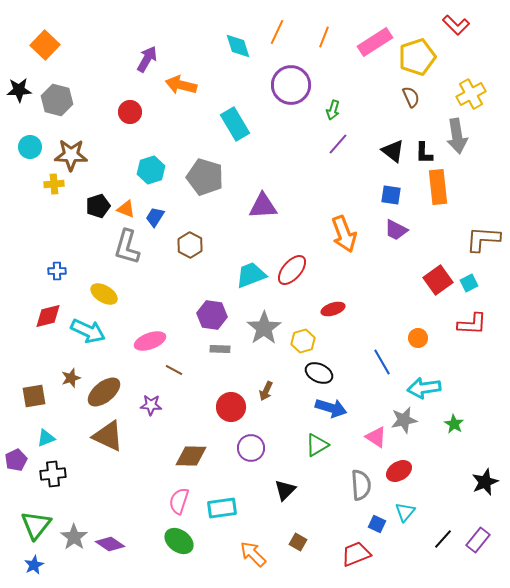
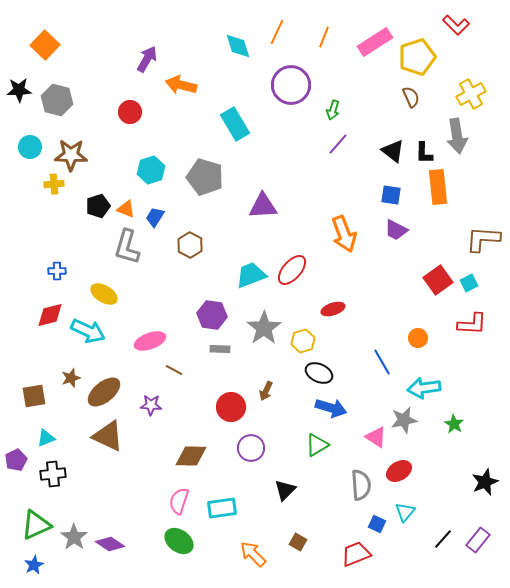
red diamond at (48, 316): moved 2 px right, 1 px up
green triangle at (36, 525): rotated 28 degrees clockwise
